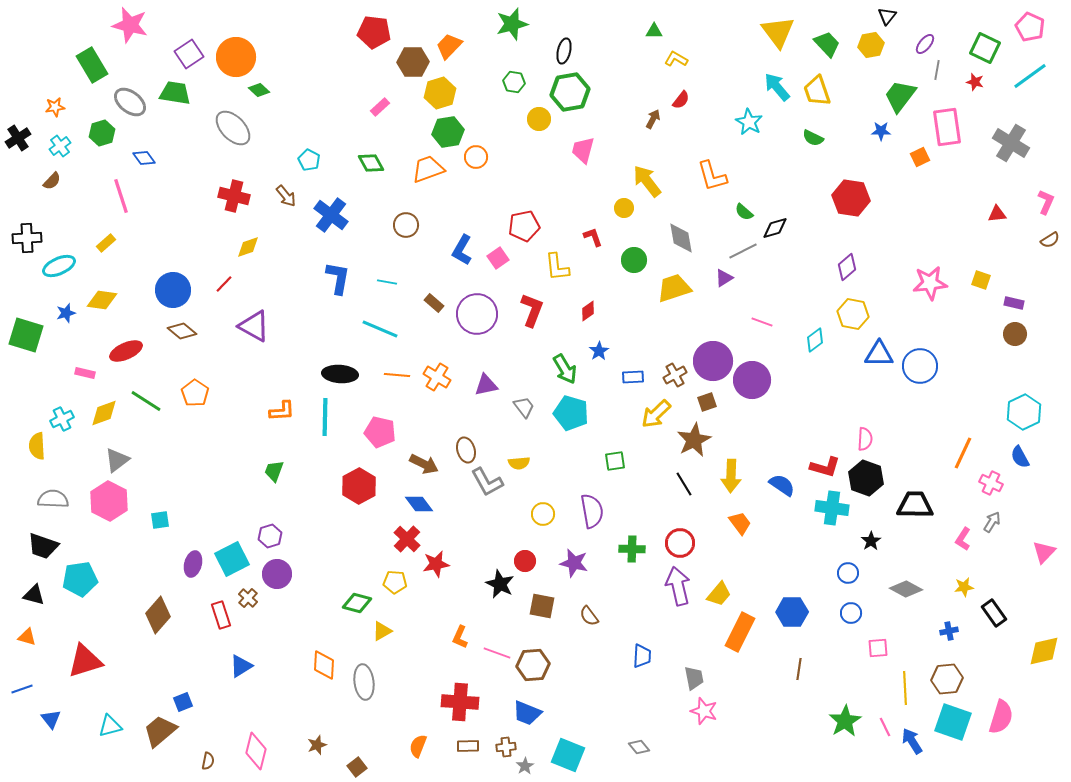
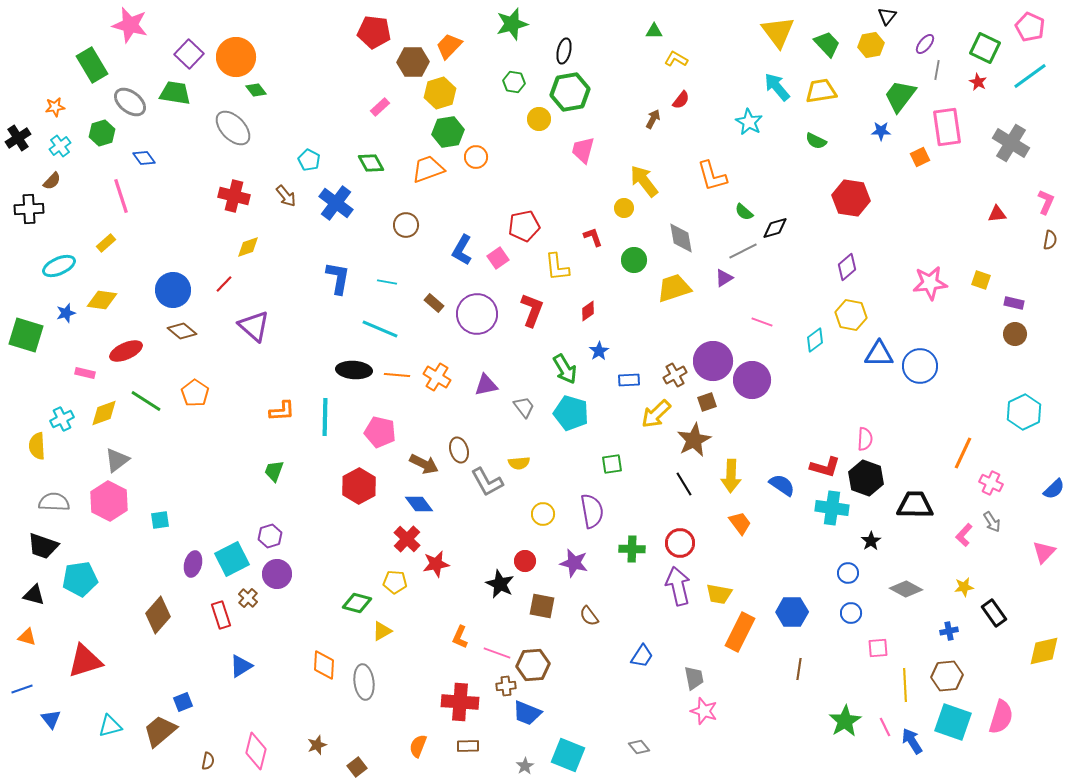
purple square at (189, 54): rotated 12 degrees counterclockwise
red star at (975, 82): moved 3 px right; rotated 12 degrees clockwise
green diamond at (259, 90): moved 3 px left; rotated 10 degrees clockwise
yellow trapezoid at (817, 91): moved 4 px right; rotated 100 degrees clockwise
green semicircle at (813, 138): moved 3 px right, 3 px down
yellow arrow at (647, 181): moved 3 px left
blue cross at (331, 215): moved 5 px right, 12 px up
black cross at (27, 238): moved 2 px right, 29 px up
brown semicircle at (1050, 240): rotated 48 degrees counterclockwise
yellow hexagon at (853, 314): moved 2 px left, 1 px down
purple triangle at (254, 326): rotated 12 degrees clockwise
black ellipse at (340, 374): moved 14 px right, 4 px up
blue rectangle at (633, 377): moved 4 px left, 3 px down
brown ellipse at (466, 450): moved 7 px left
blue semicircle at (1020, 457): moved 34 px right, 32 px down; rotated 105 degrees counterclockwise
green square at (615, 461): moved 3 px left, 3 px down
gray semicircle at (53, 499): moved 1 px right, 3 px down
gray arrow at (992, 522): rotated 115 degrees clockwise
pink L-shape at (963, 539): moved 1 px right, 4 px up; rotated 10 degrees clockwise
yellow trapezoid at (719, 594): rotated 60 degrees clockwise
blue trapezoid at (642, 656): rotated 30 degrees clockwise
brown hexagon at (947, 679): moved 3 px up
yellow line at (905, 688): moved 3 px up
brown cross at (506, 747): moved 61 px up
